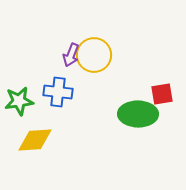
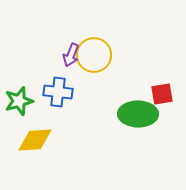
green star: rotated 8 degrees counterclockwise
